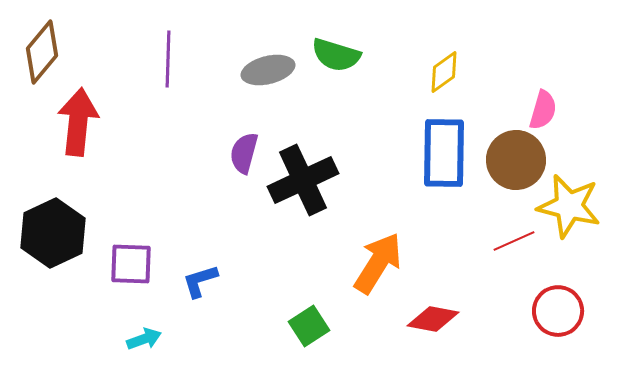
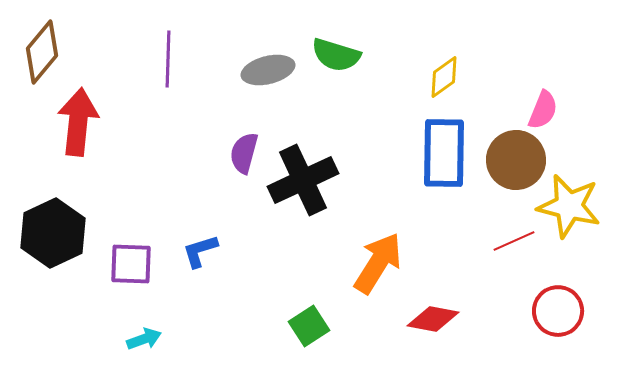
yellow diamond: moved 5 px down
pink semicircle: rotated 6 degrees clockwise
blue L-shape: moved 30 px up
